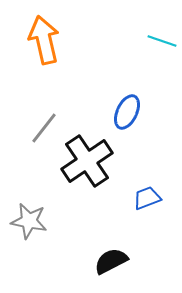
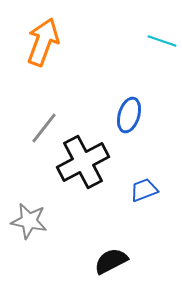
orange arrow: moved 1 px left, 2 px down; rotated 33 degrees clockwise
blue ellipse: moved 2 px right, 3 px down; rotated 8 degrees counterclockwise
black cross: moved 4 px left, 1 px down; rotated 6 degrees clockwise
blue trapezoid: moved 3 px left, 8 px up
